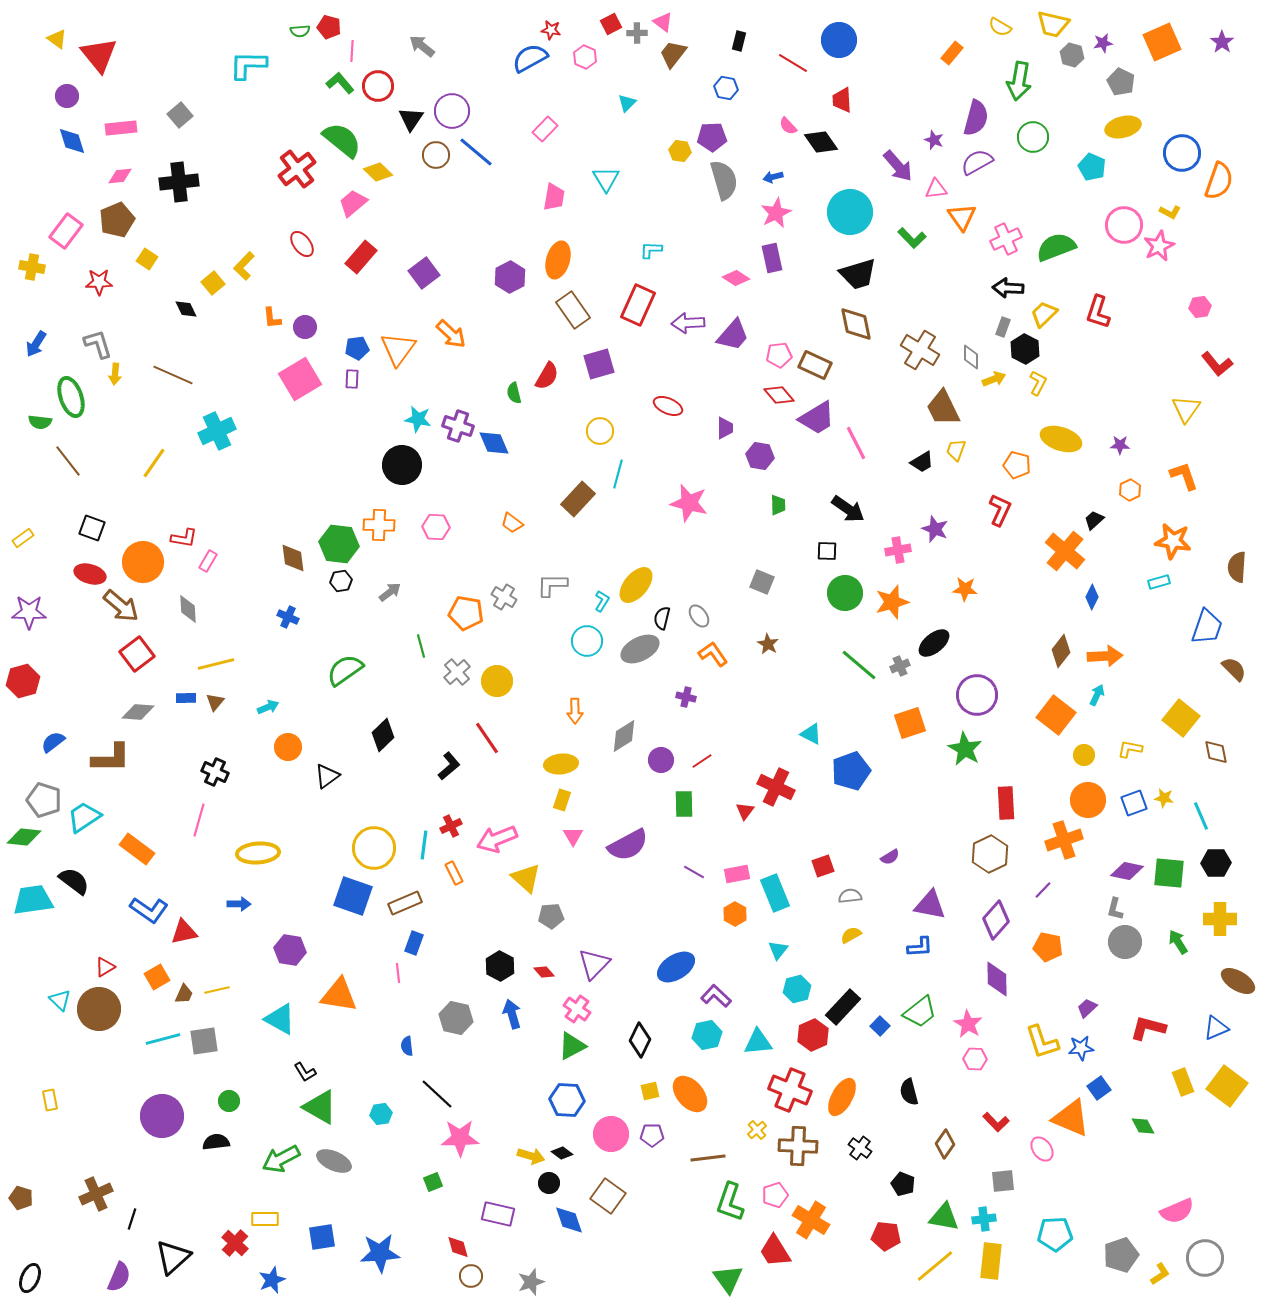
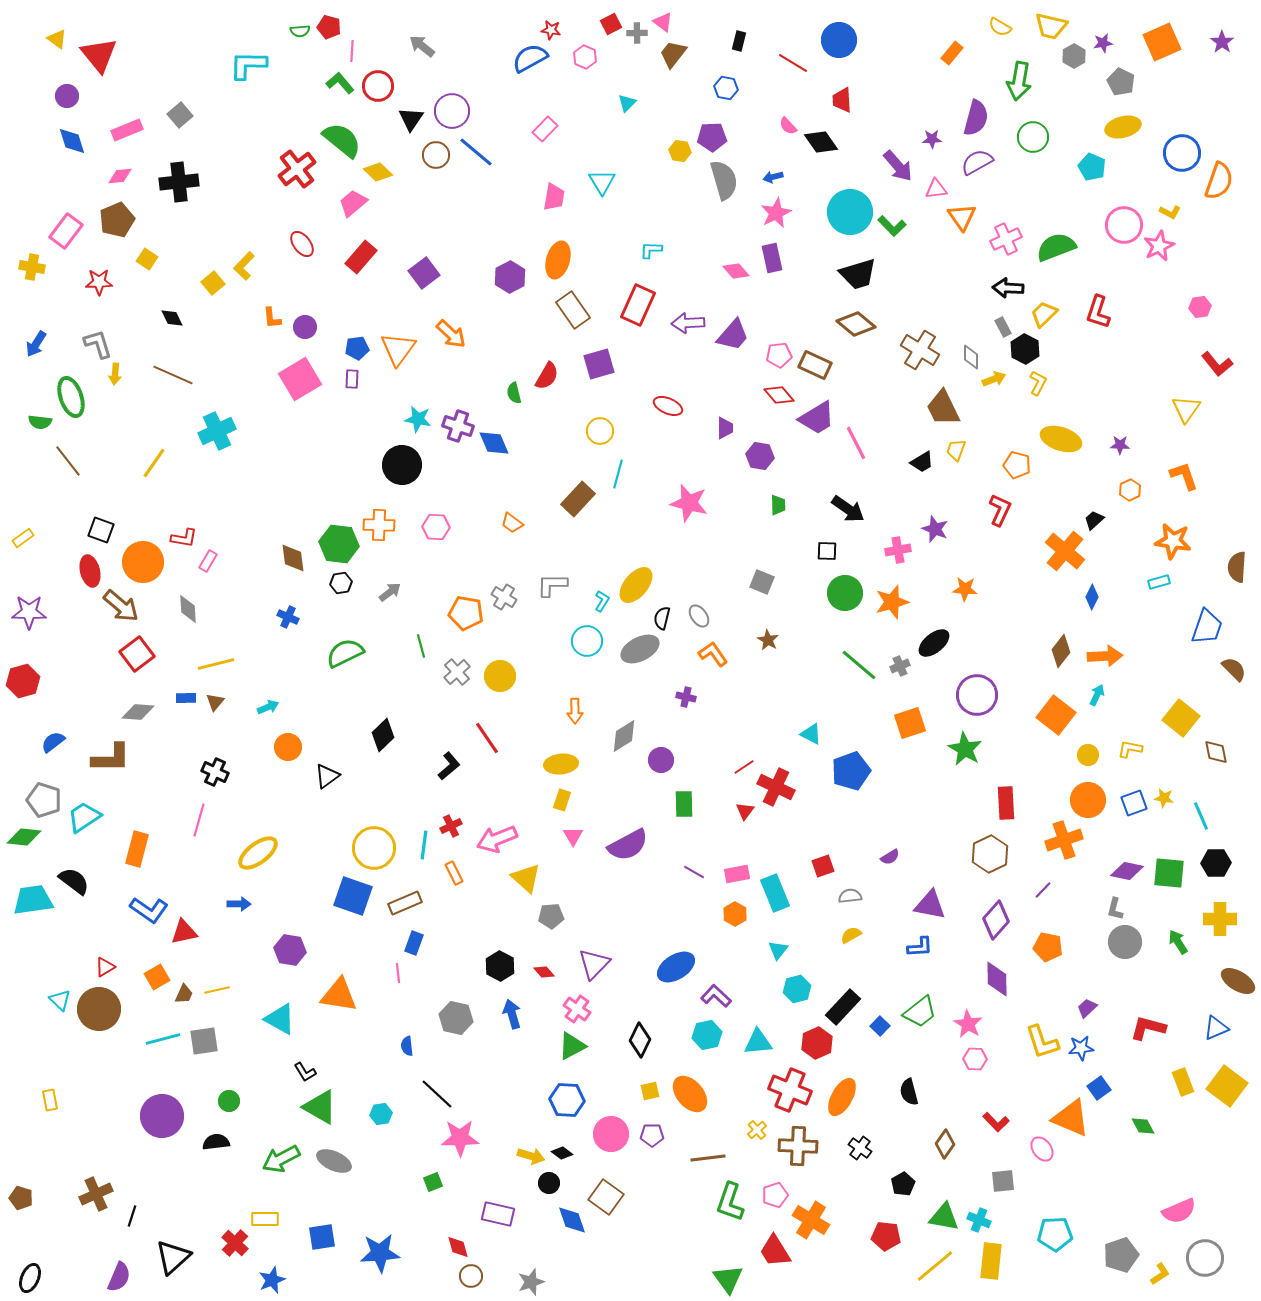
yellow trapezoid at (1053, 24): moved 2 px left, 2 px down
gray hexagon at (1072, 55): moved 2 px right, 1 px down; rotated 15 degrees clockwise
pink rectangle at (121, 128): moved 6 px right, 2 px down; rotated 16 degrees counterclockwise
purple star at (934, 140): moved 2 px left, 1 px up; rotated 24 degrees counterclockwise
cyan triangle at (606, 179): moved 4 px left, 3 px down
green L-shape at (912, 238): moved 20 px left, 12 px up
pink diamond at (736, 278): moved 7 px up; rotated 16 degrees clockwise
black diamond at (186, 309): moved 14 px left, 9 px down
brown diamond at (856, 324): rotated 39 degrees counterclockwise
gray rectangle at (1003, 327): rotated 48 degrees counterclockwise
black square at (92, 528): moved 9 px right, 2 px down
red ellipse at (90, 574): moved 3 px up; rotated 60 degrees clockwise
black hexagon at (341, 581): moved 2 px down
brown star at (768, 644): moved 4 px up
green semicircle at (345, 670): moved 17 px up; rotated 9 degrees clockwise
yellow circle at (497, 681): moved 3 px right, 5 px up
yellow circle at (1084, 755): moved 4 px right
red line at (702, 761): moved 42 px right, 6 px down
orange rectangle at (137, 849): rotated 68 degrees clockwise
yellow ellipse at (258, 853): rotated 33 degrees counterclockwise
red hexagon at (813, 1035): moved 4 px right, 8 px down
black pentagon at (903, 1184): rotated 20 degrees clockwise
brown square at (608, 1196): moved 2 px left, 1 px down
pink semicircle at (1177, 1211): moved 2 px right
black line at (132, 1219): moved 3 px up
cyan cross at (984, 1219): moved 5 px left, 1 px down; rotated 30 degrees clockwise
blue diamond at (569, 1220): moved 3 px right
